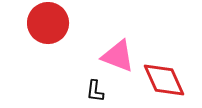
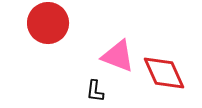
red diamond: moved 7 px up
